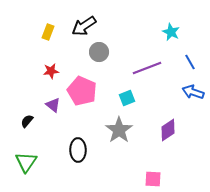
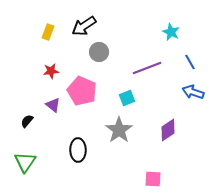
green triangle: moved 1 px left
